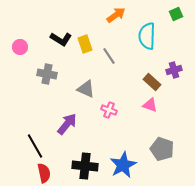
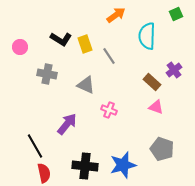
purple cross: rotated 21 degrees counterclockwise
gray triangle: moved 4 px up
pink triangle: moved 6 px right, 2 px down
blue star: rotated 12 degrees clockwise
